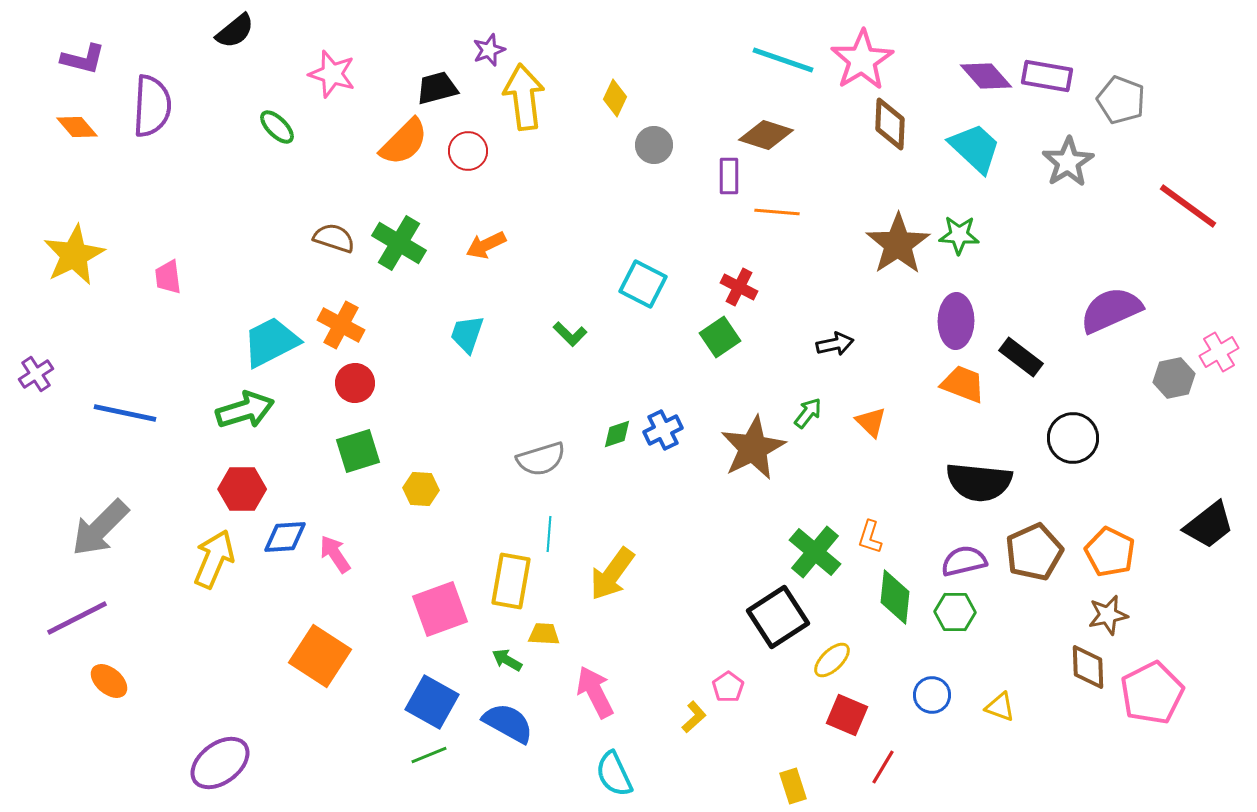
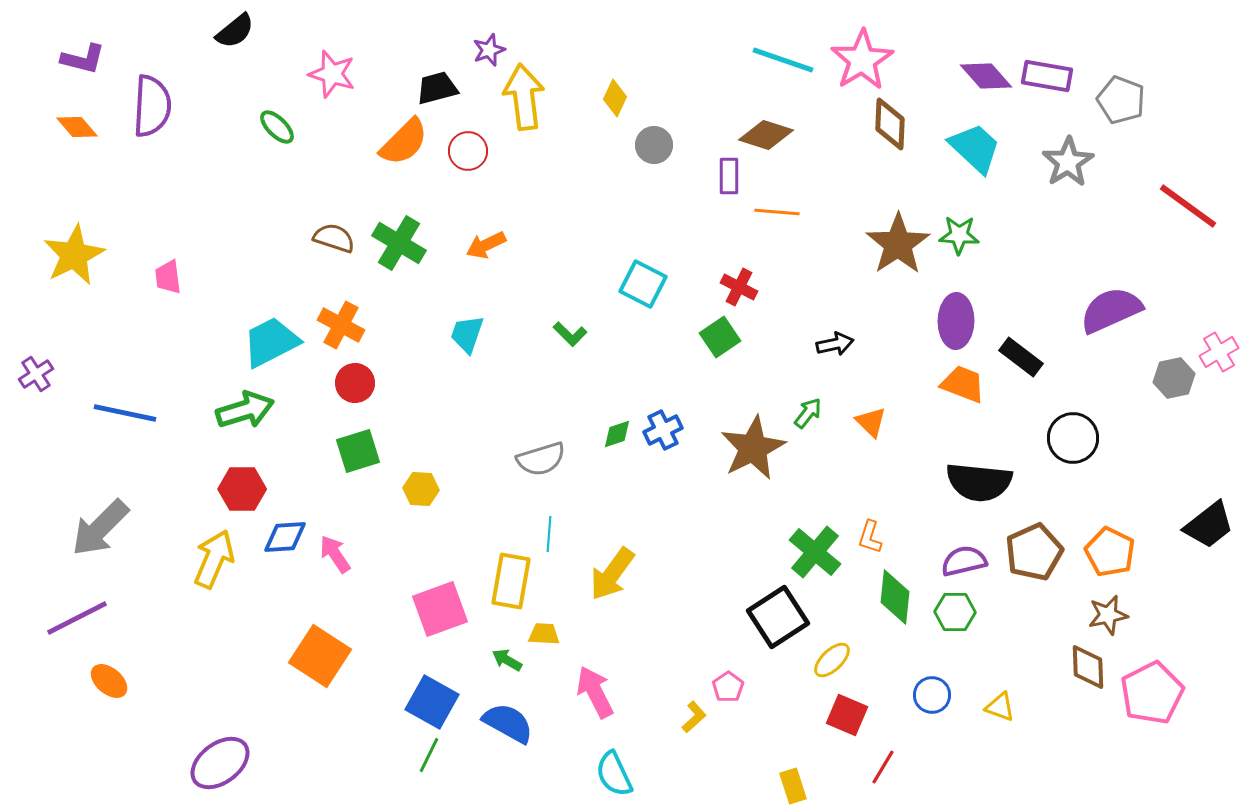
green line at (429, 755): rotated 42 degrees counterclockwise
